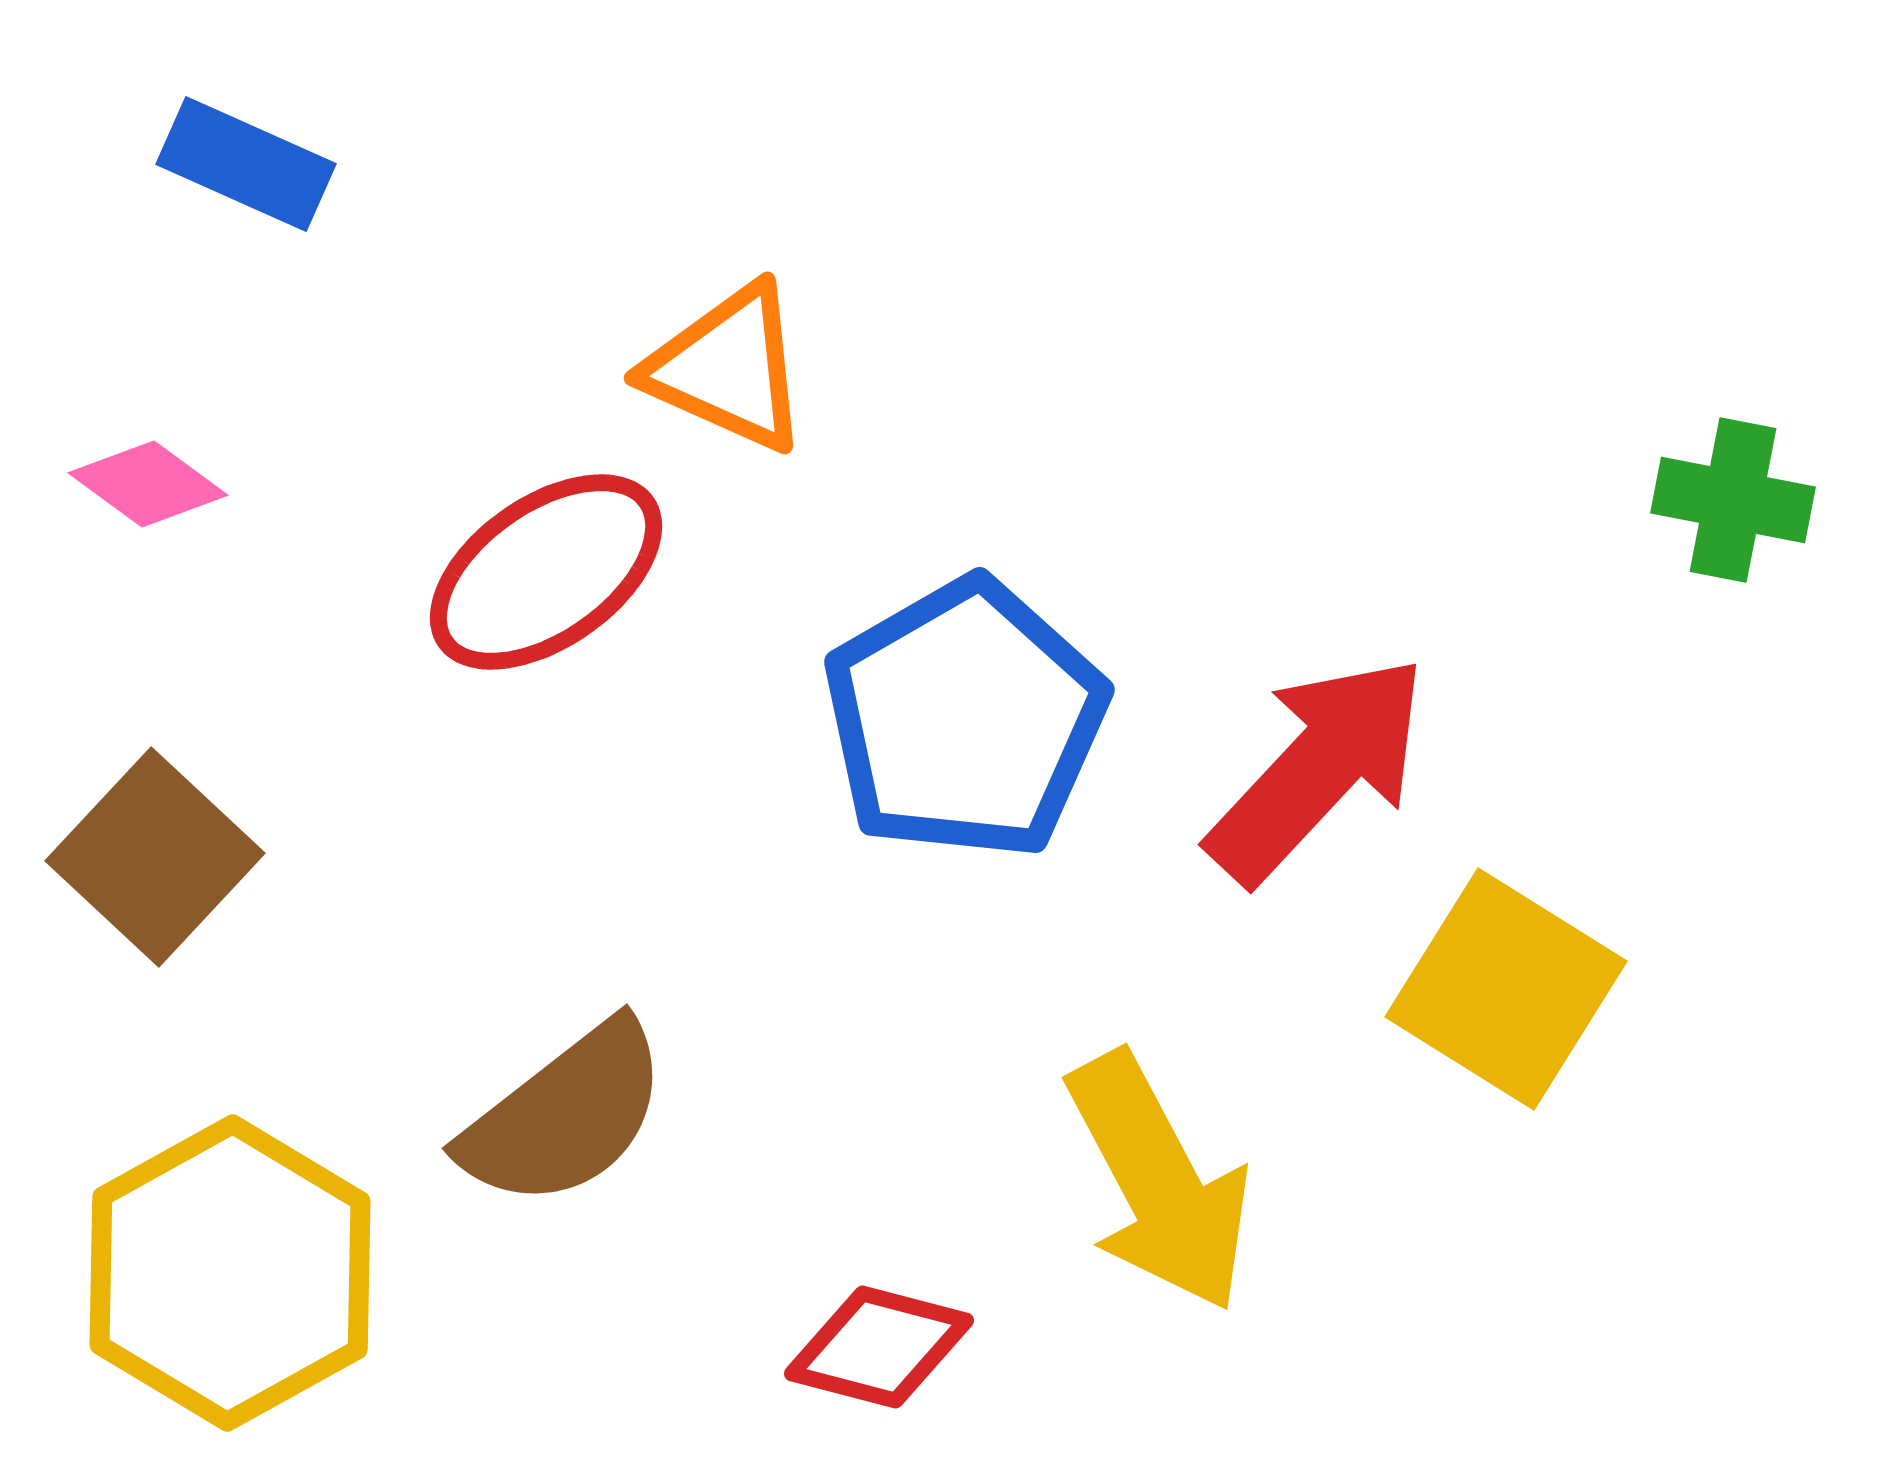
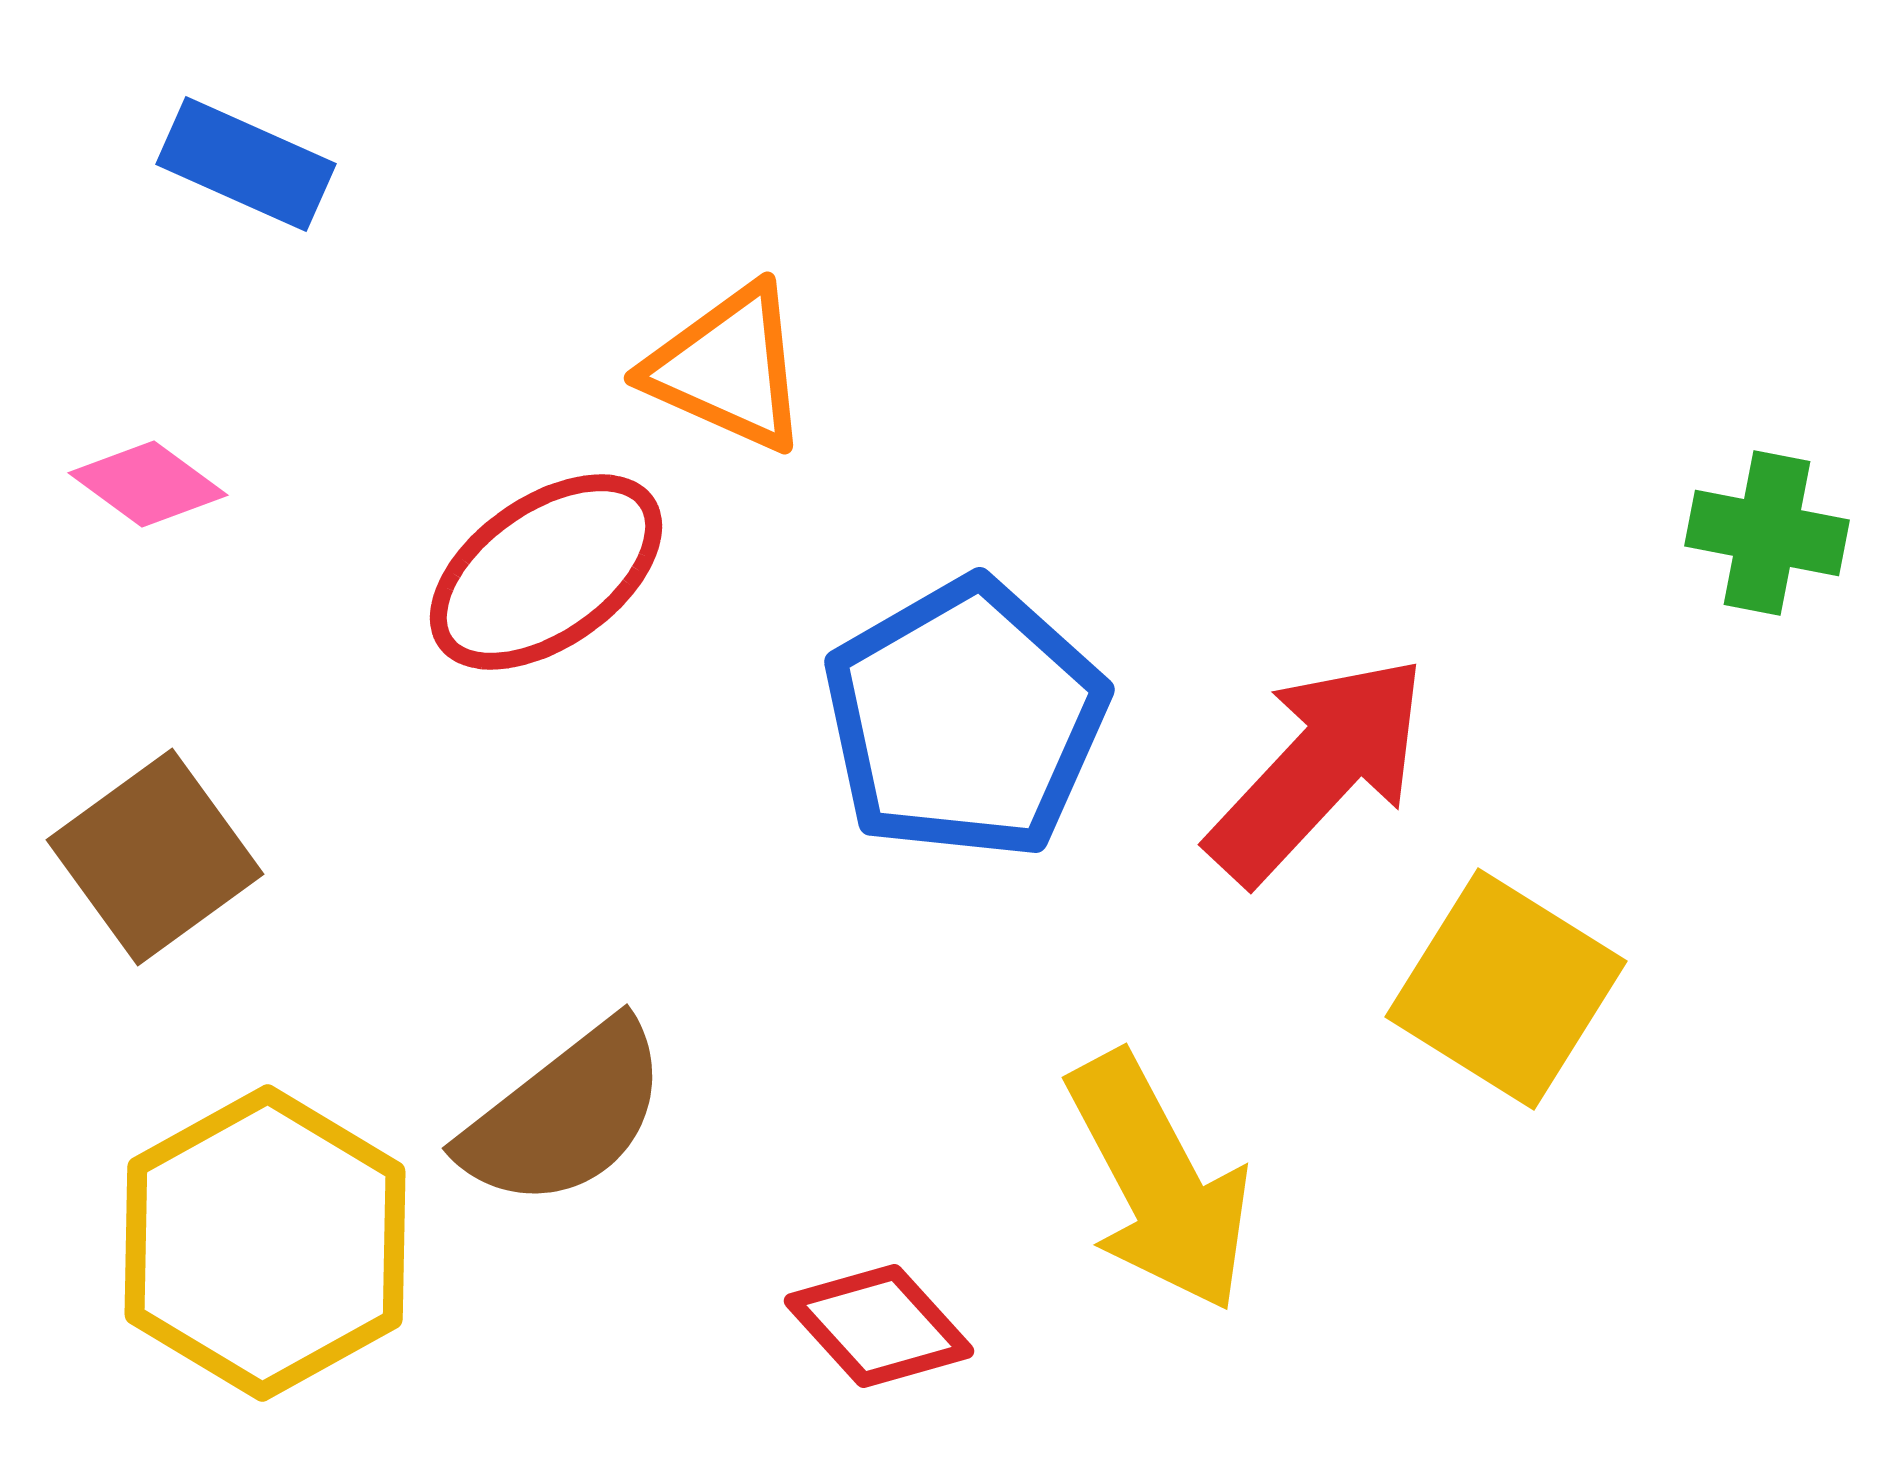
green cross: moved 34 px right, 33 px down
brown square: rotated 11 degrees clockwise
yellow hexagon: moved 35 px right, 30 px up
red diamond: moved 21 px up; rotated 33 degrees clockwise
